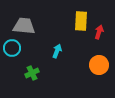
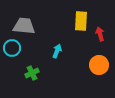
red arrow: moved 1 px right, 2 px down; rotated 32 degrees counterclockwise
